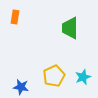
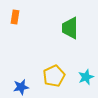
cyan star: moved 3 px right
blue star: rotated 21 degrees counterclockwise
